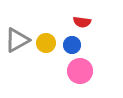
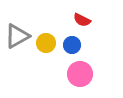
red semicircle: moved 2 px up; rotated 18 degrees clockwise
gray triangle: moved 4 px up
pink circle: moved 3 px down
